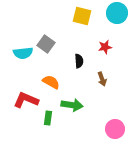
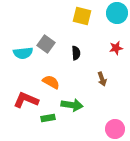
red star: moved 11 px right, 1 px down
black semicircle: moved 3 px left, 8 px up
green rectangle: rotated 72 degrees clockwise
